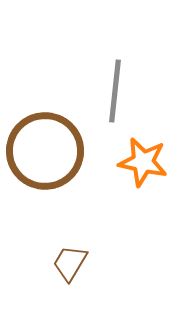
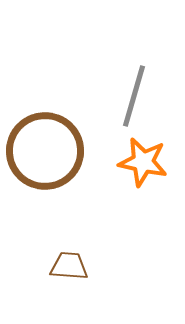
gray line: moved 19 px right, 5 px down; rotated 10 degrees clockwise
brown trapezoid: moved 1 px left, 3 px down; rotated 63 degrees clockwise
